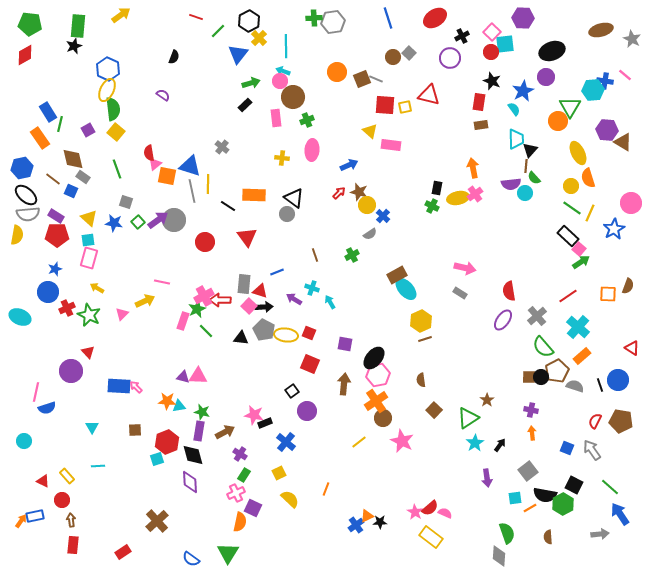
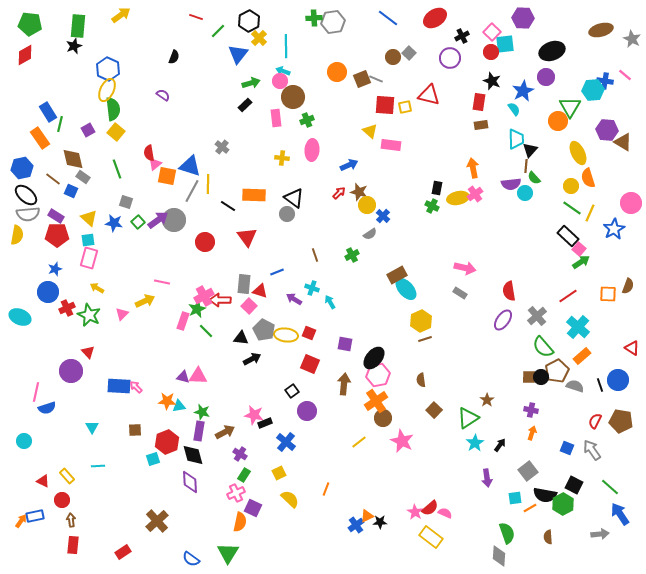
blue line at (388, 18): rotated 35 degrees counterclockwise
gray line at (192, 191): rotated 40 degrees clockwise
black arrow at (264, 307): moved 12 px left, 52 px down; rotated 24 degrees counterclockwise
orange arrow at (532, 433): rotated 24 degrees clockwise
cyan square at (157, 459): moved 4 px left
